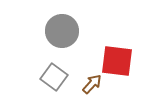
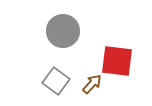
gray circle: moved 1 px right
gray square: moved 2 px right, 4 px down
